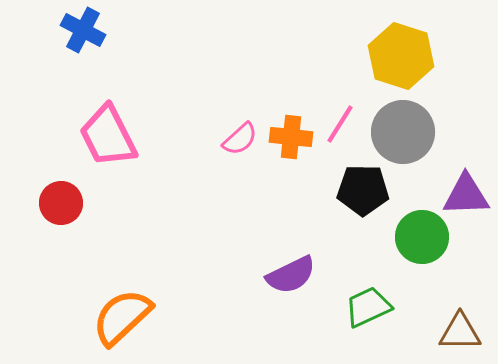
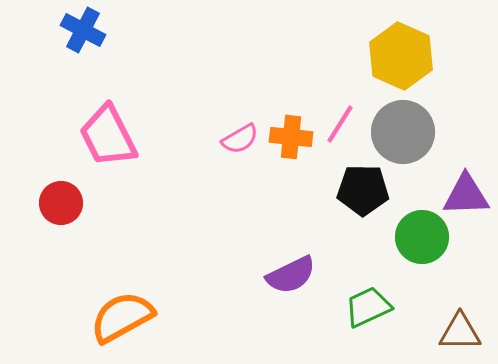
yellow hexagon: rotated 6 degrees clockwise
pink semicircle: rotated 12 degrees clockwise
orange semicircle: rotated 14 degrees clockwise
